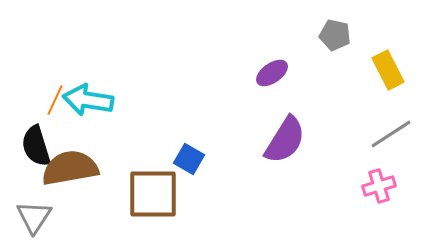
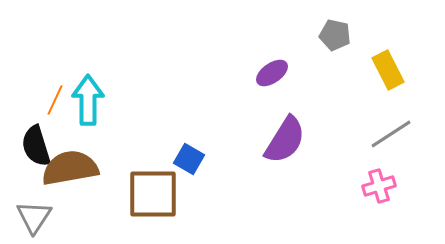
cyan arrow: rotated 81 degrees clockwise
